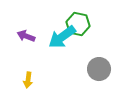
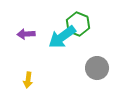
green hexagon: rotated 10 degrees clockwise
purple arrow: moved 2 px up; rotated 24 degrees counterclockwise
gray circle: moved 2 px left, 1 px up
